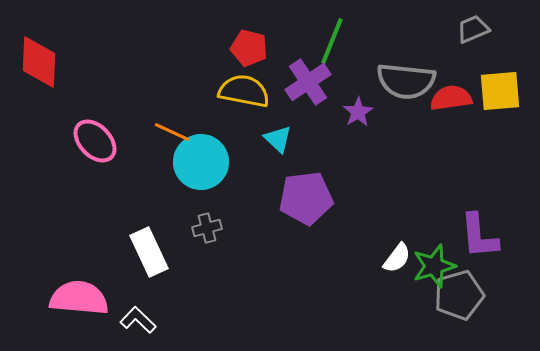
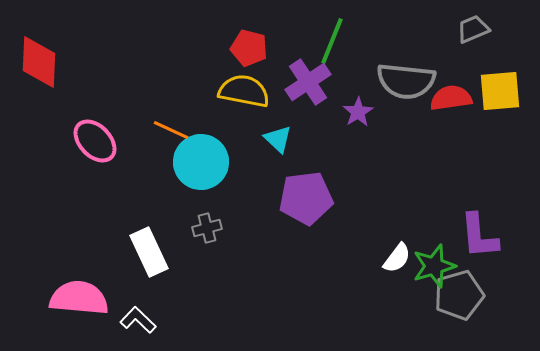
orange line: moved 1 px left, 2 px up
